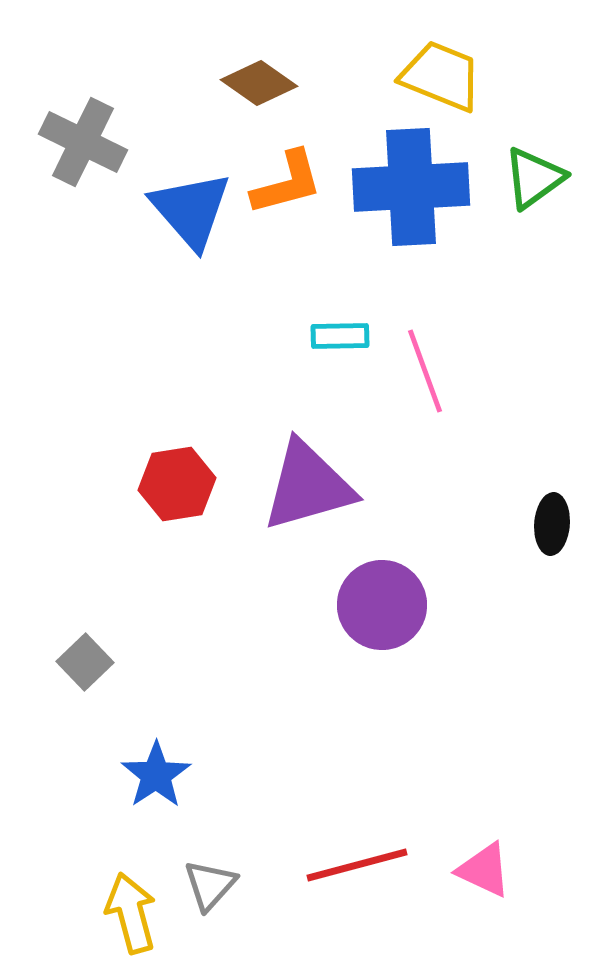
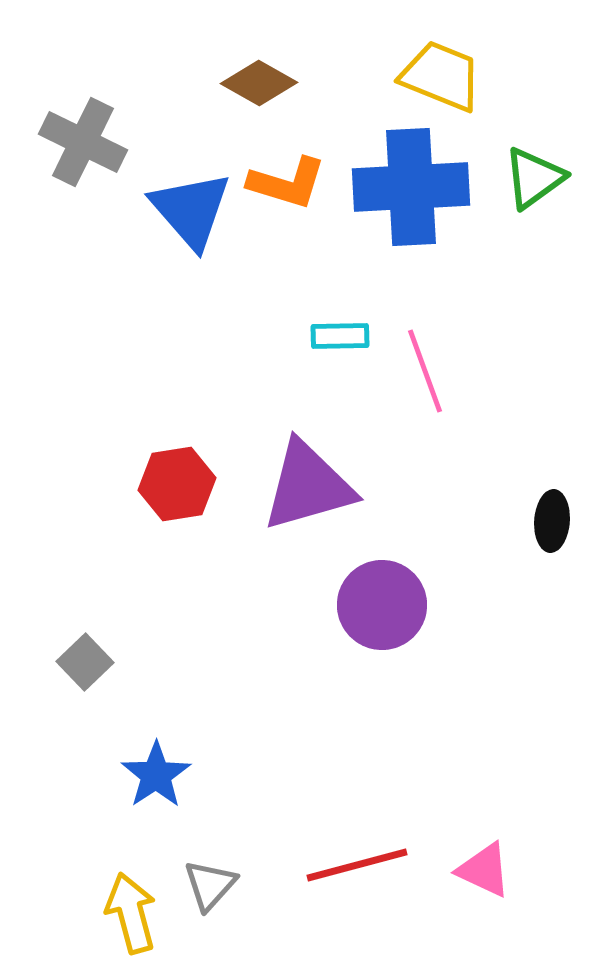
brown diamond: rotated 6 degrees counterclockwise
orange L-shape: rotated 32 degrees clockwise
black ellipse: moved 3 px up
